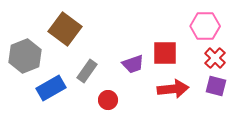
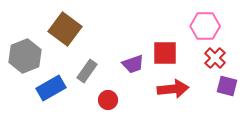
purple square: moved 11 px right
